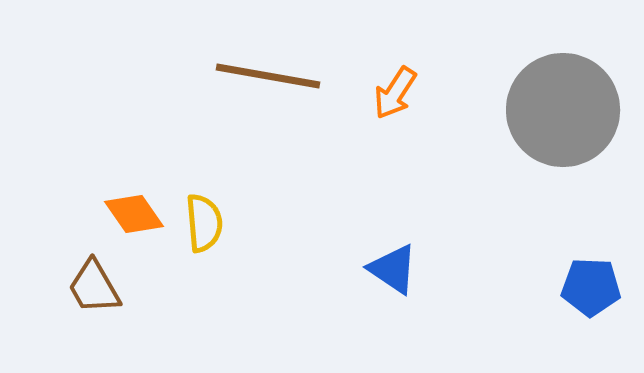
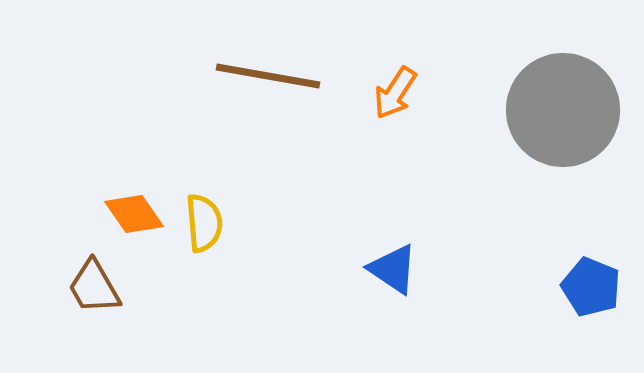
blue pentagon: rotated 20 degrees clockwise
